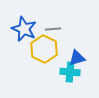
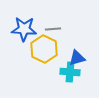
blue star: rotated 20 degrees counterclockwise
